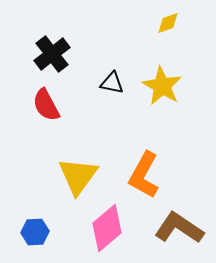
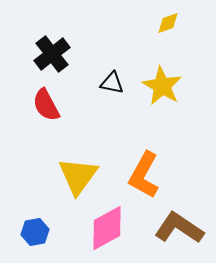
pink diamond: rotated 12 degrees clockwise
blue hexagon: rotated 8 degrees counterclockwise
